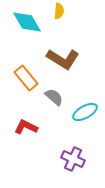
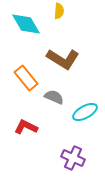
cyan diamond: moved 1 px left, 2 px down
gray semicircle: rotated 18 degrees counterclockwise
purple cross: moved 1 px up
